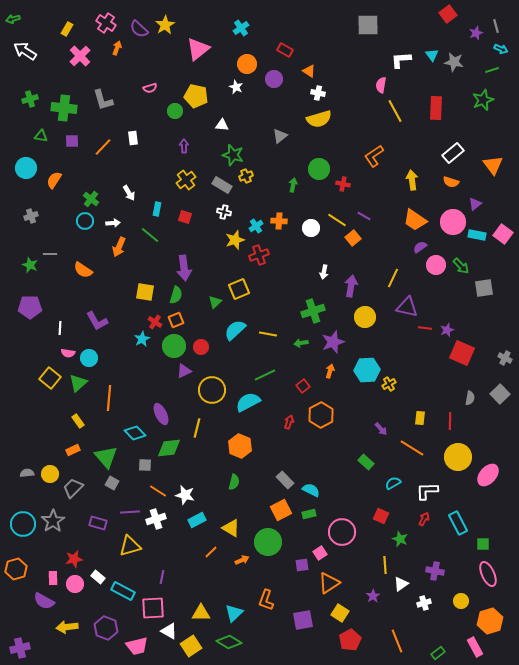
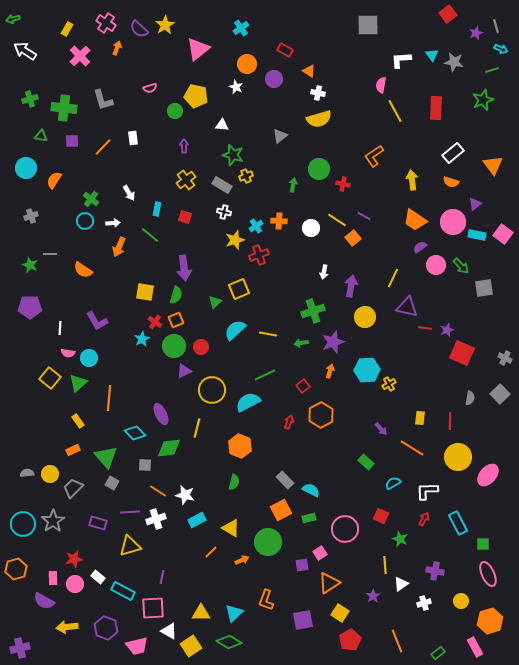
green rectangle at (309, 514): moved 4 px down
pink circle at (342, 532): moved 3 px right, 3 px up
